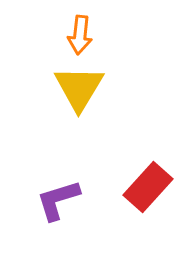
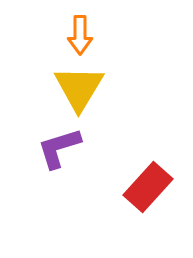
orange arrow: rotated 6 degrees counterclockwise
purple L-shape: moved 1 px right, 52 px up
